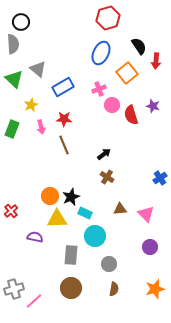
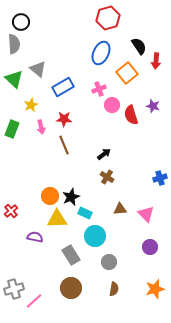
gray semicircle: moved 1 px right
blue cross: rotated 16 degrees clockwise
gray rectangle: rotated 36 degrees counterclockwise
gray circle: moved 2 px up
